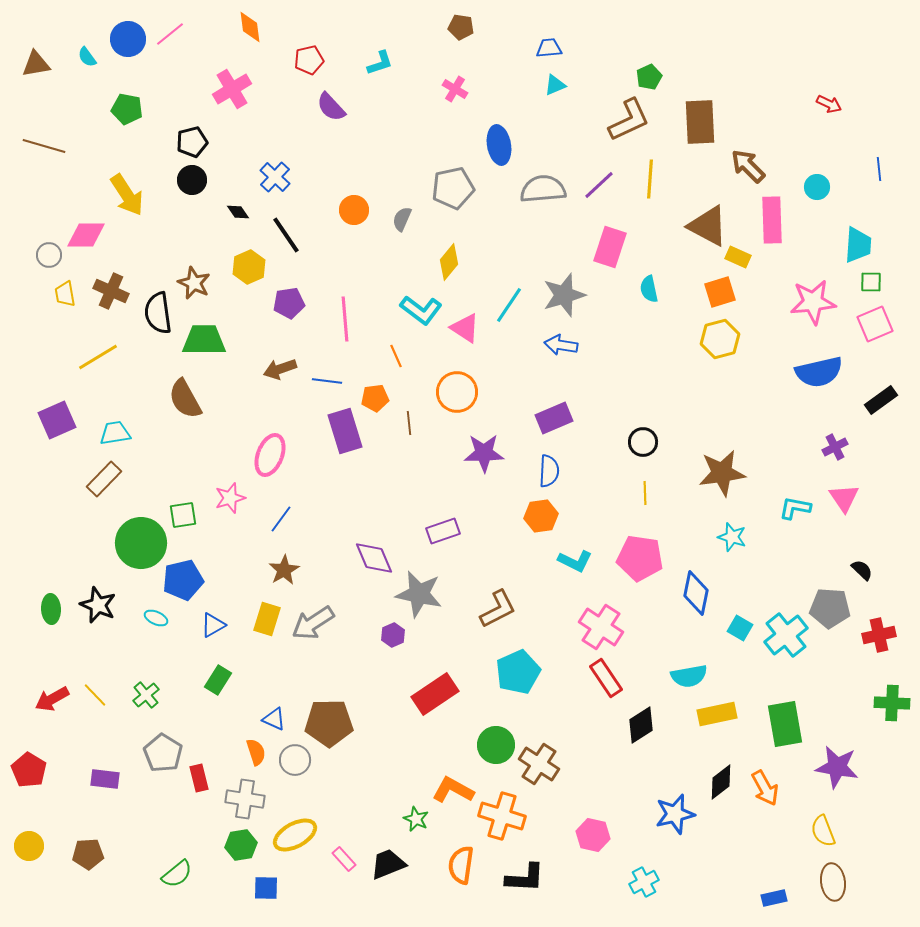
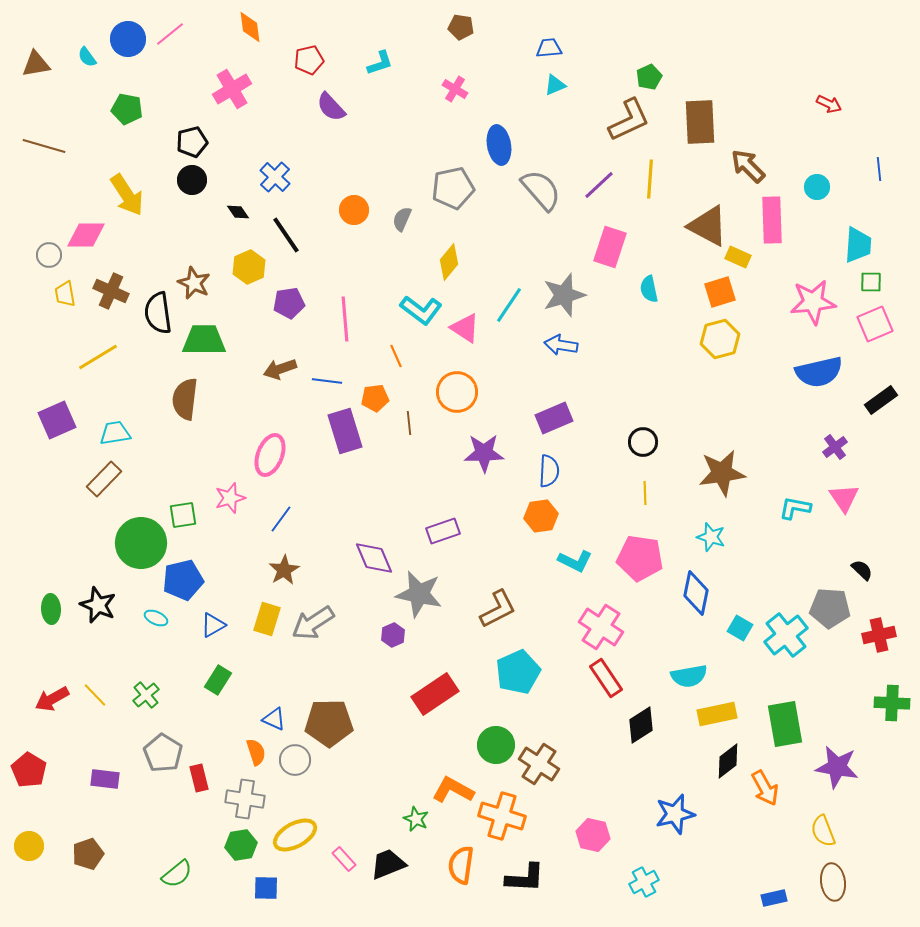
gray semicircle at (543, 189): moved 2 px left, 1 px down; rotated 54 degrees clockwise
brown semicircle at (185, 399): rotated 36 degrees clockwise
purple cross at (835, 447): rotated 10 degrees counterclockwise
cyan star at (732, 537): moved 21 px left
black diamond at (721, 782): moved 7 px right, 21 px up
brown pentagon at (88, 854): rotated 16 degrees counterclockwise
